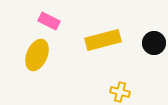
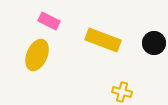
yellow rectangle: rotated 36 degrees clockwise
yellow cross: moved 2 px right
